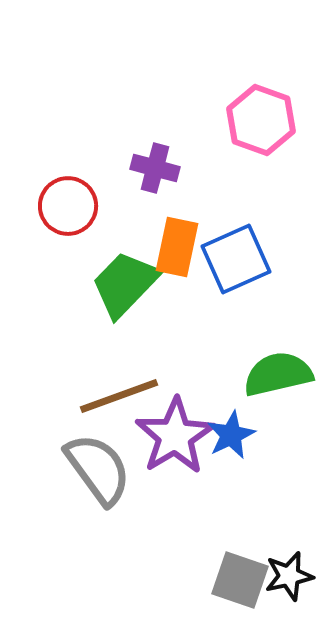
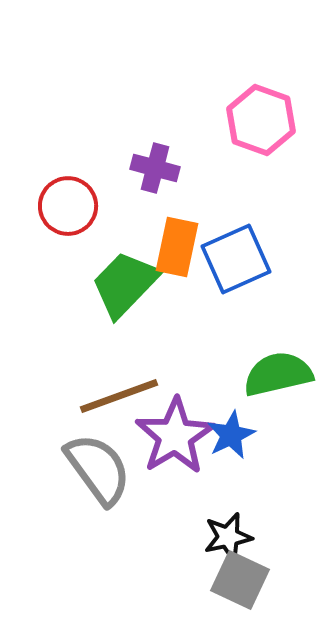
black star: moved 61 px left, 39 px up
gray square: rotated 6 degrees clockwise
